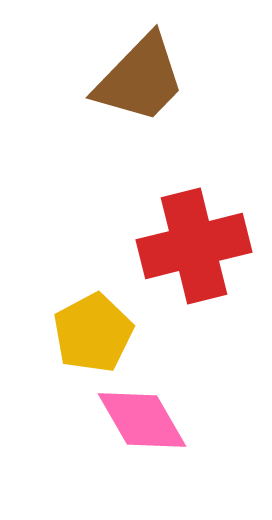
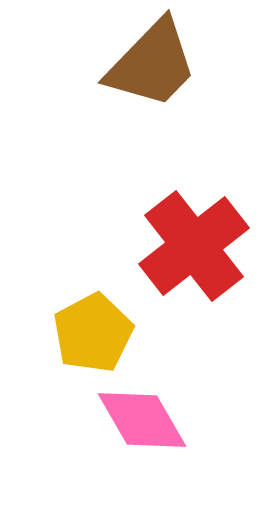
brown trapezoid: moved 12 px right, 15 px up
red cross: rotated 24 degrees counterclockwise
